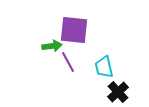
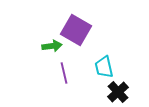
purple square: moved 2 px right; rotated 24 degrees clockwise
purple line: moved 4 px left, 11 px down; rotated 15 degrees clockwise
